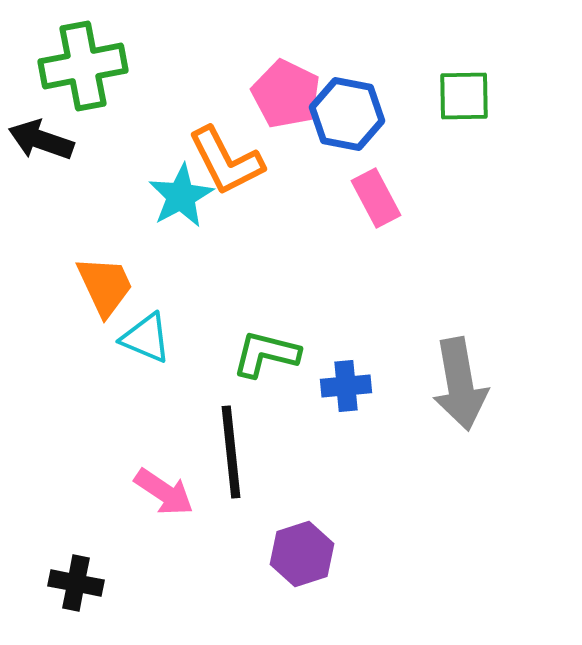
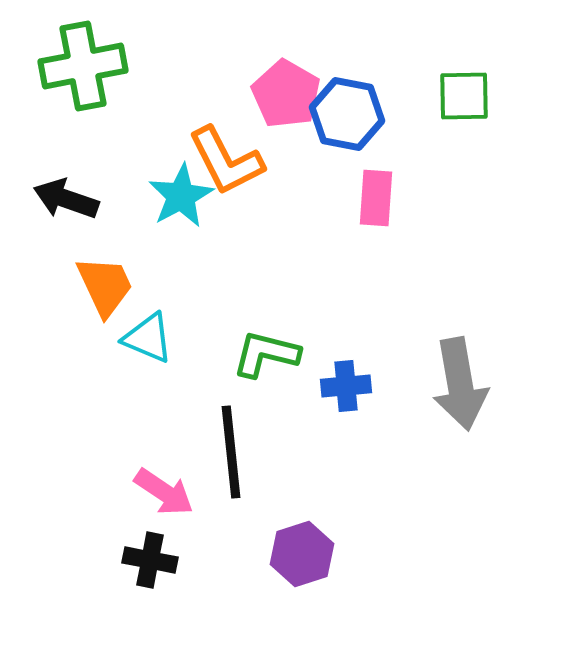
pink pentagon: rotated 4 degrees clockwise
black arrow: moved 25 px right, 59 px down
pink rectangle: rotated 32 degrees clockwise
cyan triangle: moved 2 px right
black cross: moved 74 px right, 23 px up
